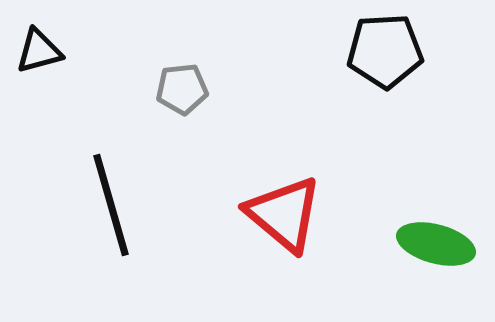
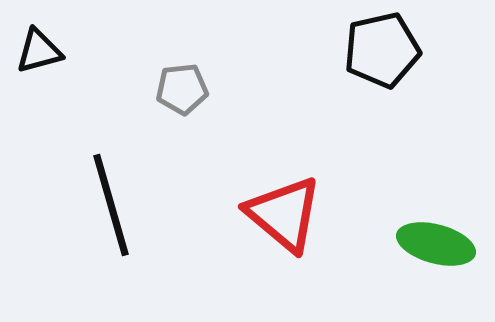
black pentagon: moved 3 px left, 1 px up; rotated 10 degrees counterclockwise
